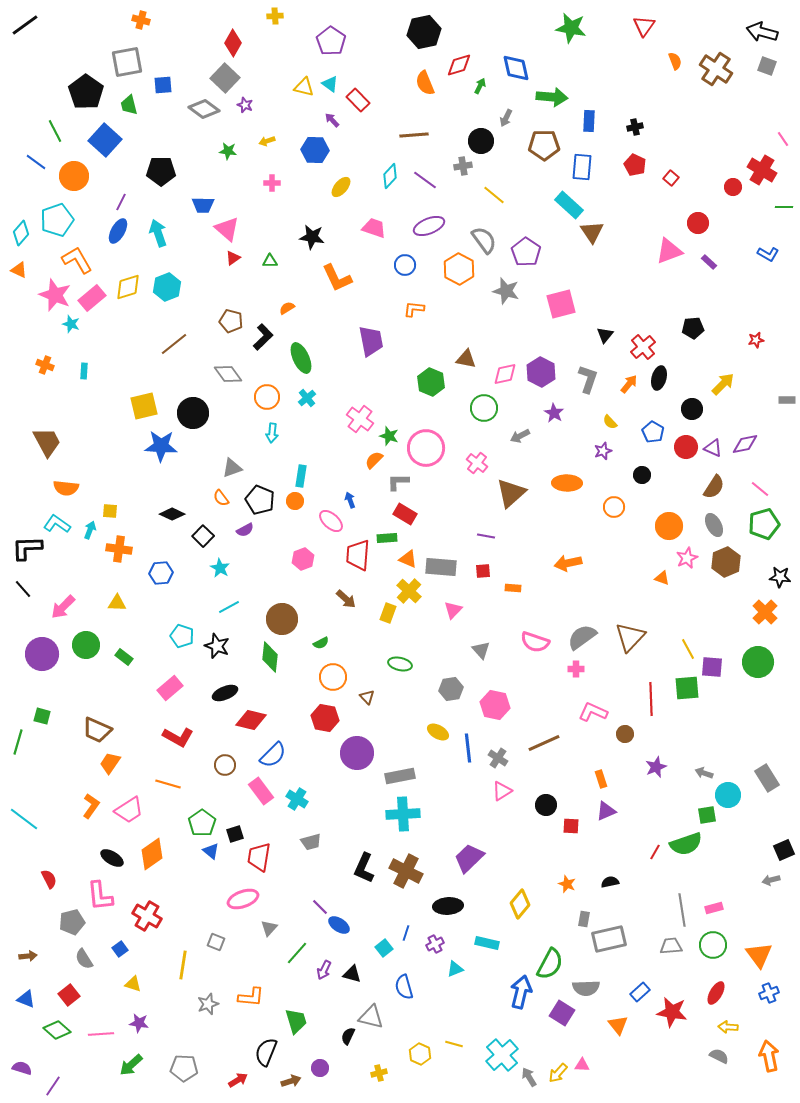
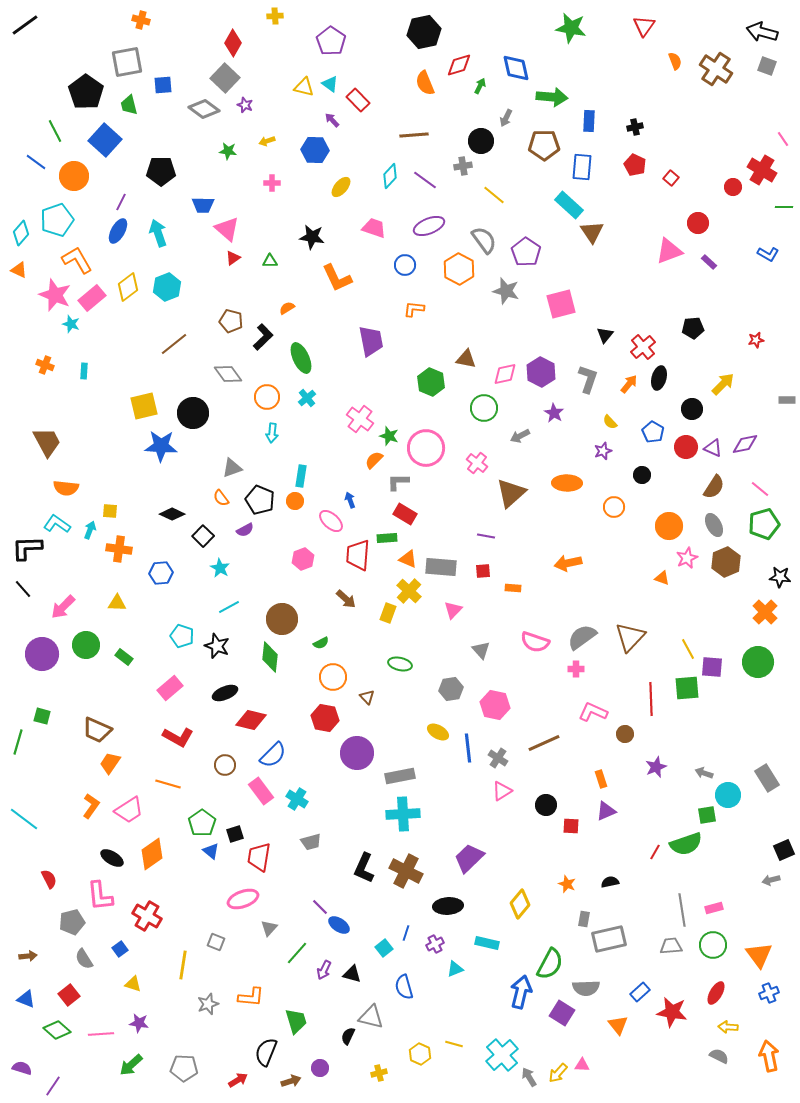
yellow diamond at (128, 287): rotated 20 degrees counterclockwise
